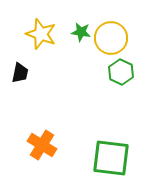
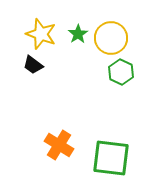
green star: moved 3 px left, 2 px down; rotated 30 degrees clockwise
black trapezoid: moved 13 px right, 8 px up; rotated 115 degrees clockwise
orange cross: moved 17 px right
